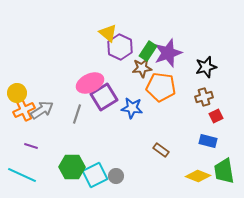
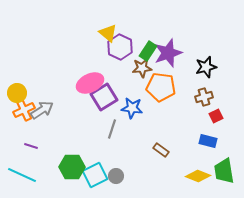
gray line: moved 35 px right, 15 px down
